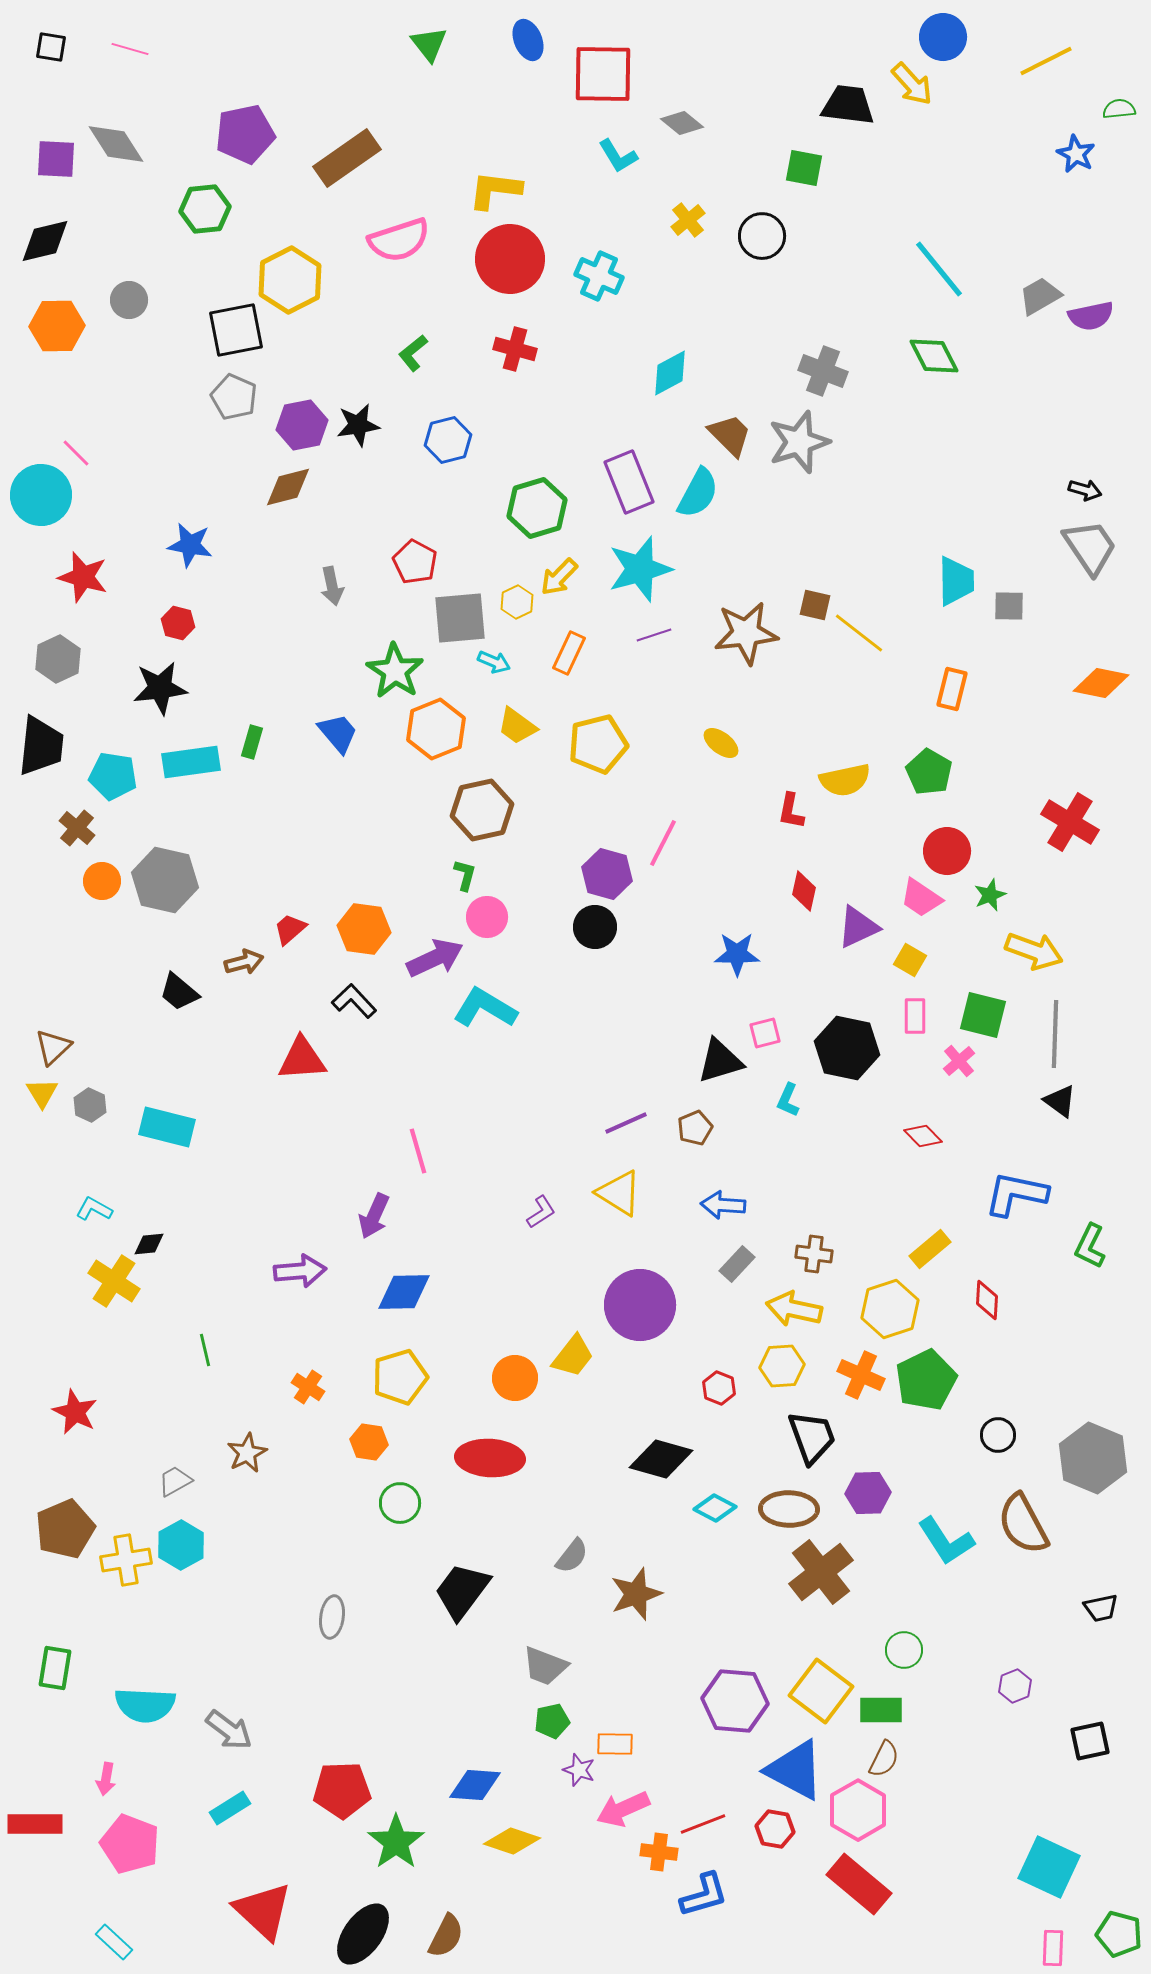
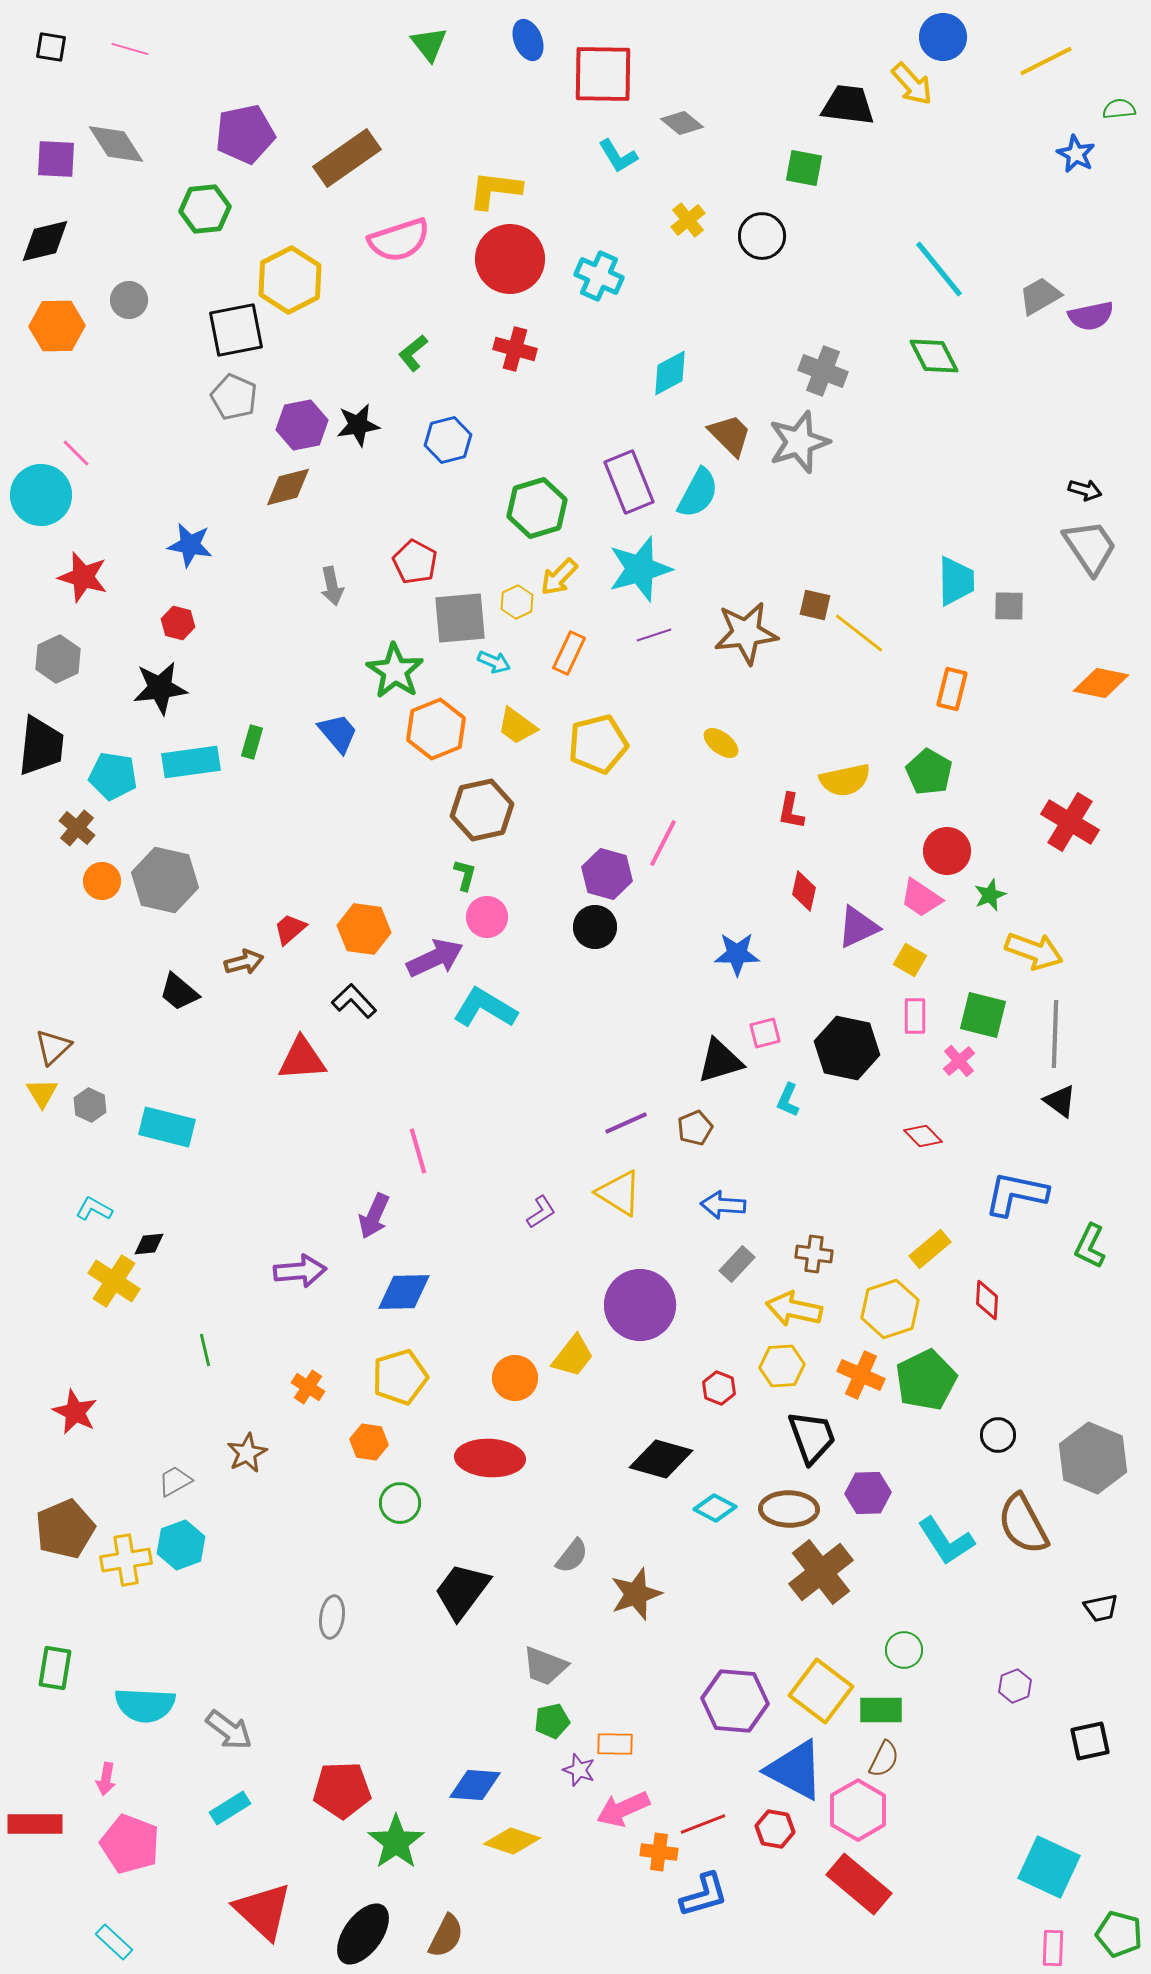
cyan hexagon at (181, 1545): rotated 9 degrees clockwise
